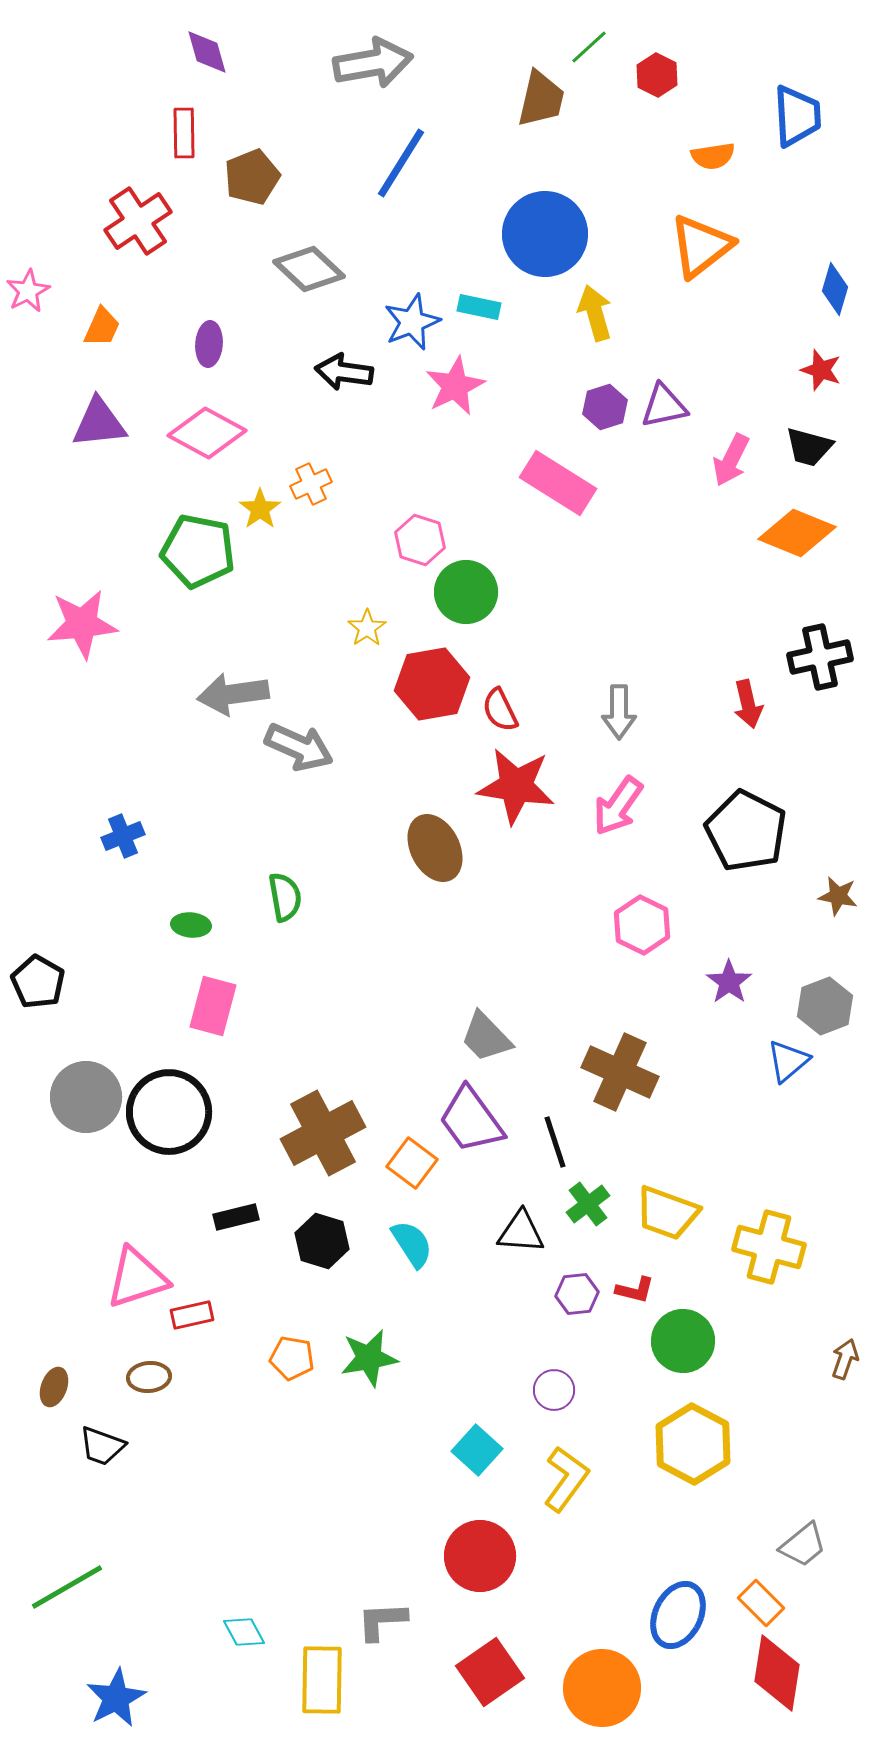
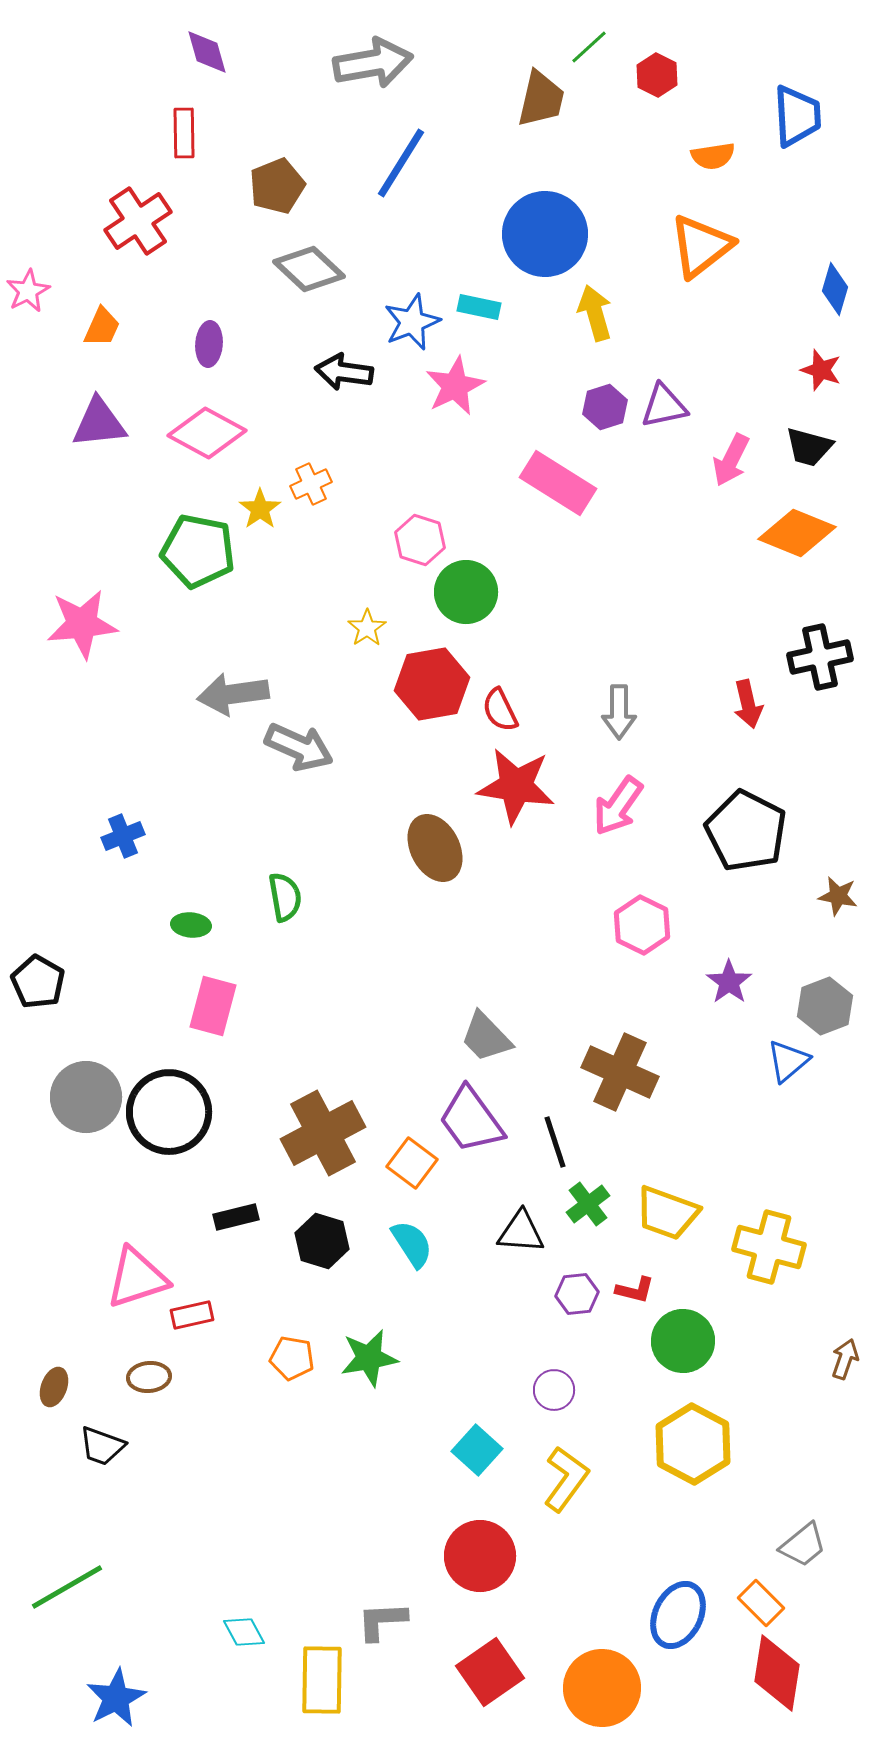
brown pentagon at (252, 177): moved 25 px right, 9 px down
